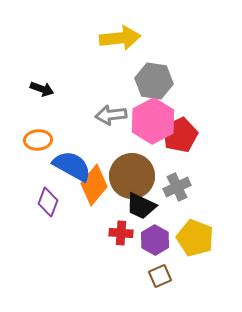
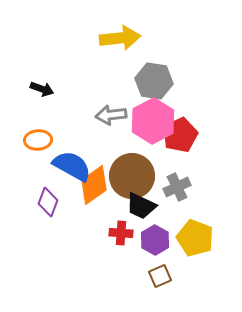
orange diamond: rotated 15 degrees clockwise
